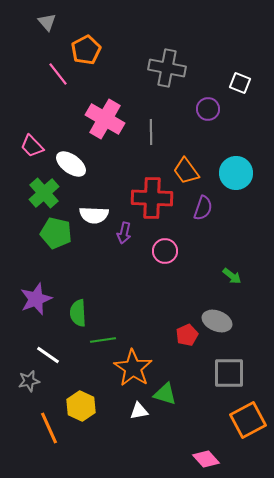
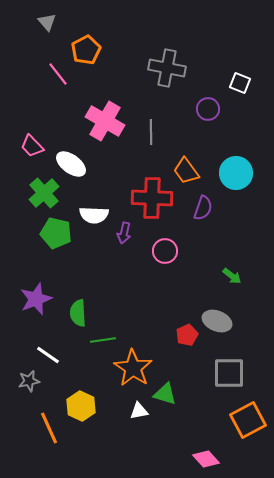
pink cross: moved 2 px down
